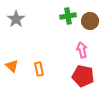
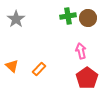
brown circle: moved 2 px left, 3 px up
pink arrow: moved 1 px left, 1 px down
orange rectangle: rotated 56 degrees clockwise
red pentagon: moved 4 px right, 2 px down; rotated 25 degrees clockwise
